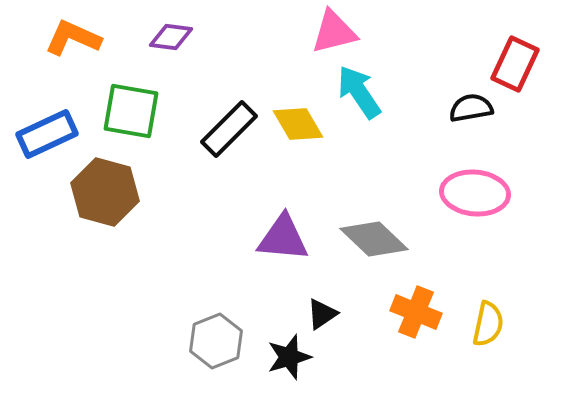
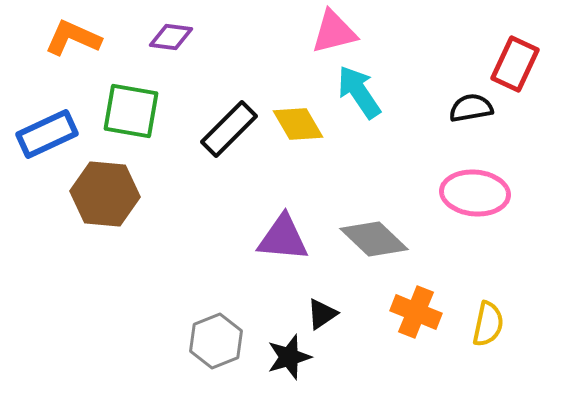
brown hexagon: moved 2 px down; rotated 10 degrees counterclockwise
